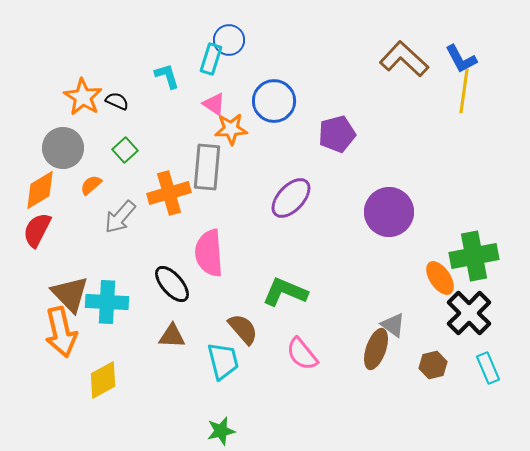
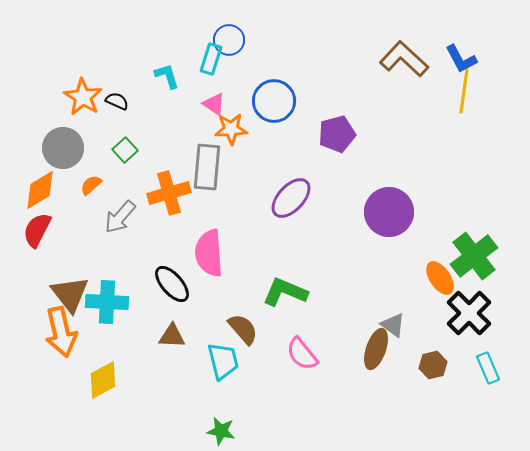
green cross at (474, 256): rotated 27 degrees counterclockwise
brown triangle at (70, 294): rotated 6 degrees clockwise
green star at (221, 431): rotated 24 degrees clockwise
